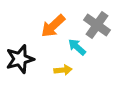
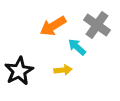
orange arrow: rotated 12 degrees clockwise
black star: moved 1 px left, 12 px down; rotated 12 degrees counterclockwise
